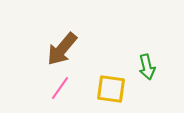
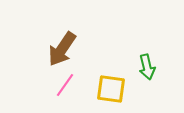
brown arrow: rotated 6 degrees counterclockwise
pink line: moved 5 px right, 3 px up
